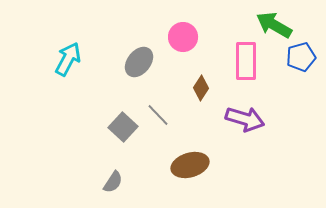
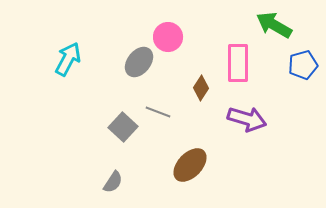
pink circle: moved 15 px left
blue pentagon: moved 2 px right, 8 px down
pink rectangle: moved 8 px left, 2 px down
gray line: moved 3 px up; rotated 25 degrees counterclockwise
purple arrow: moved 2 px right
brown ellipse: rotated 30 degrees counterclockwise
